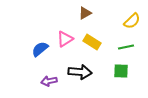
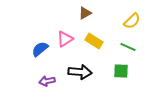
yellow rectangle: moved 2 px right, 1 px up
green line: moved 2 px right; rotated 35 degrees clockwise
purple arrow: moved 2 px left
